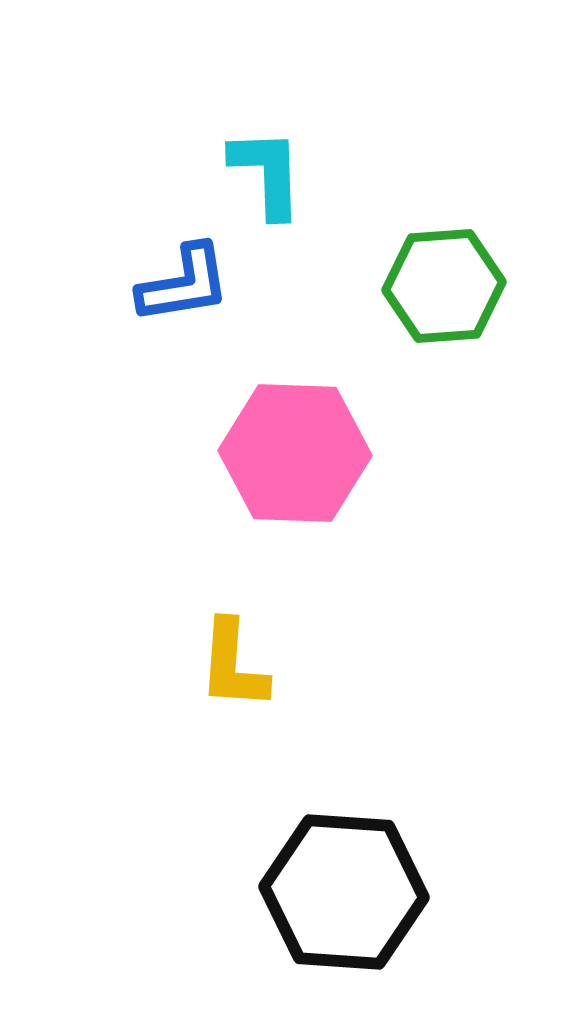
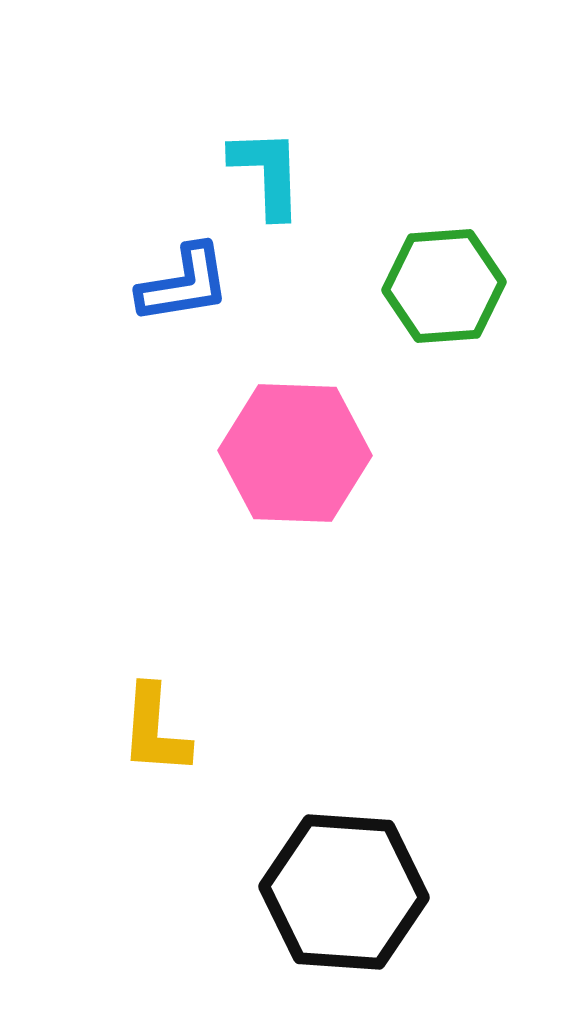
yellow L-shape: moved 78 px left, 65 px down
